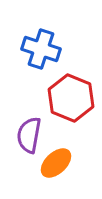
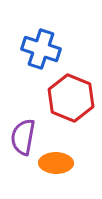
purple semicircle: moved 6 px left, 2 px down
orange ellipse: rotated 44 degrees clockwise
